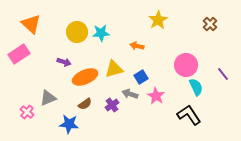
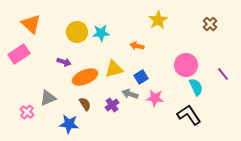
pink star: moved 1 px left, 2 px down; rotated 24 degrees counterclockwise
brown semicircle: rotated 88 degrees counterclockwise
